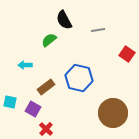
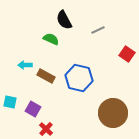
gray line: rotated 16 degrees counterclockwise
green semicircle: moved 2 px right, 1 px up; rotated 63 degrees clockwise
brown rectangle: moved 11 px up; rotated 66 degrees clockwise
